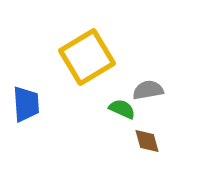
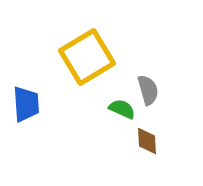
gray semicircle: rotated 84 degrees clockwise
brown diamond: rotated 12 degrees clockwise
